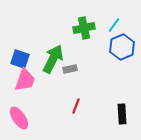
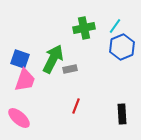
cyan line: moved 1 px right, 1 px down
pink ellipse: rotated 15 degrees counterclockwise
